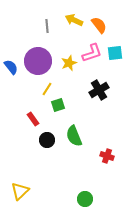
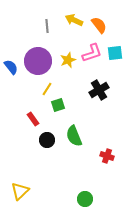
yellow star: moved 1 px left, 3 px up
